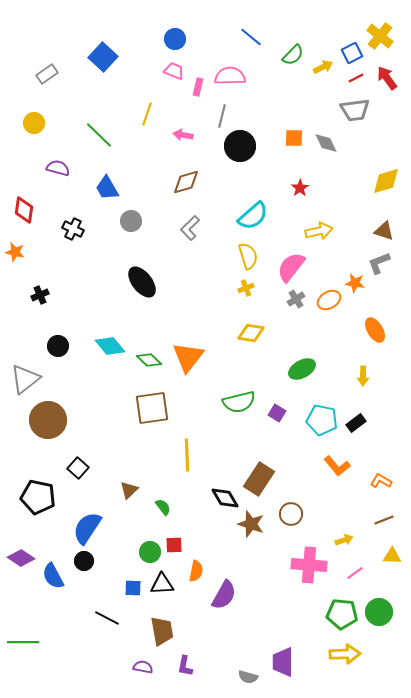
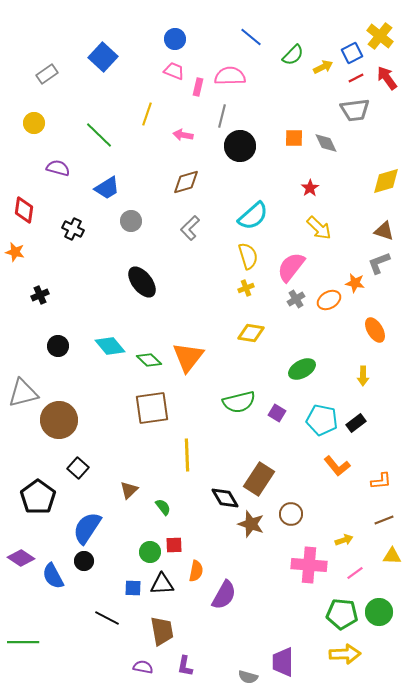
blue trapezoid at (107, 188): rotated 92 degrees counterclockwise
red star at (300, 188): moved 10 px right
yellow arrow at (319, 231): moved 3 px up; rotated 56 degrees clockwise
gray triangle at (25, 379): moved 2 px left, 14 px down; rotated 24 degrees clockwise
brown circle at (48, 420): moved 11 px right
orange L-shape at (381, 481): rotated 145 degrees clockwise
black pentagon at (38, 497): rotated 24 degrees clockwise
